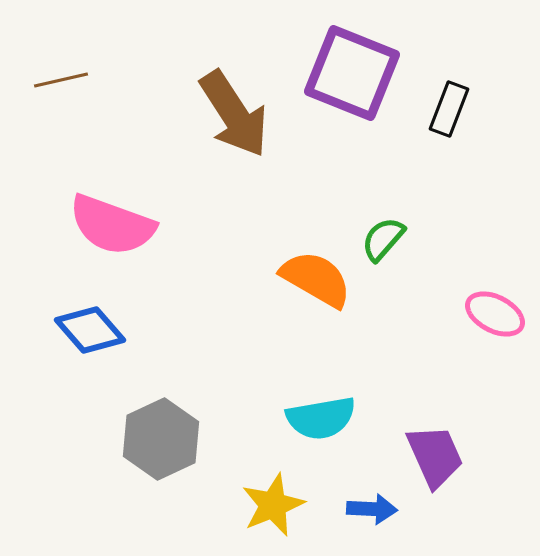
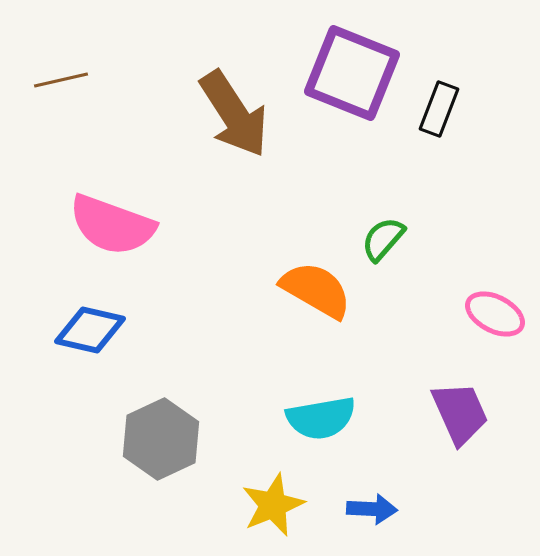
black rectangle: moved 10 px left
orange semicircle: moved 11 px down
blue diamond: rotated 36 degrees counterclockwise
purple trapezoid: moved 25 px right, 43 px up
